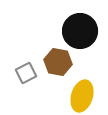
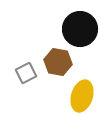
black circle: moved 2 px up
